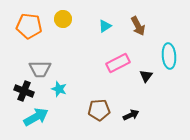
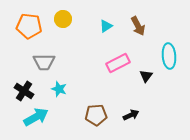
cyan triangle: moved 1 px right
gray trapezoid: moved 4 px right, 7 px up
black cross: rotated 12 degrees clockwise
brown pentagon: moved 3 px left, 5 px down
